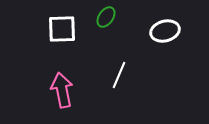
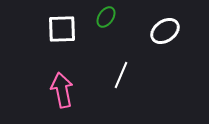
white ellipse: rotated 20 degrees counterclockwise
white line: moved 2 px right
